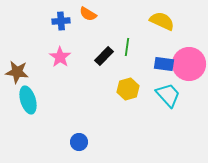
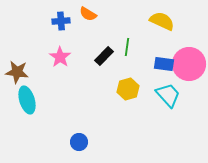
cyan ellipse: moved 1 px left
